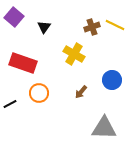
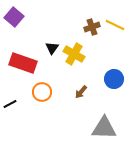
black triangle: moved 8 px right, 21 px down
blue circle: moved 2 px right, 1 px up
orange circle: moved 3 px right, 1 px up
